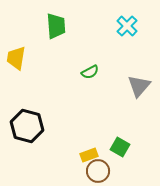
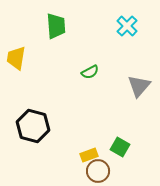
black hexagon: moved 6 px right
